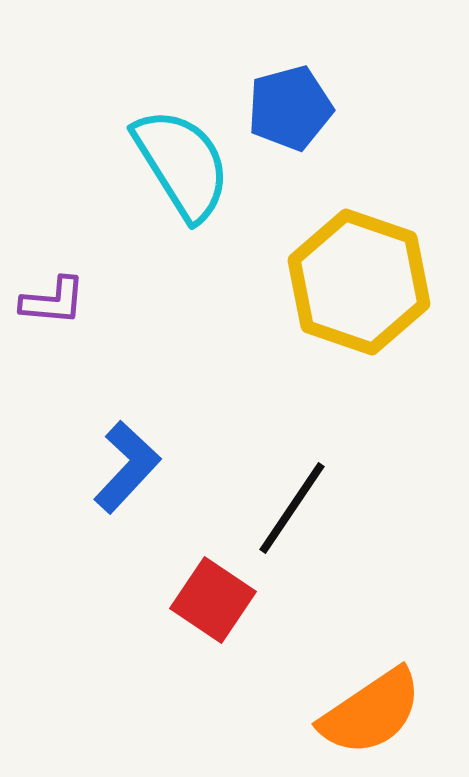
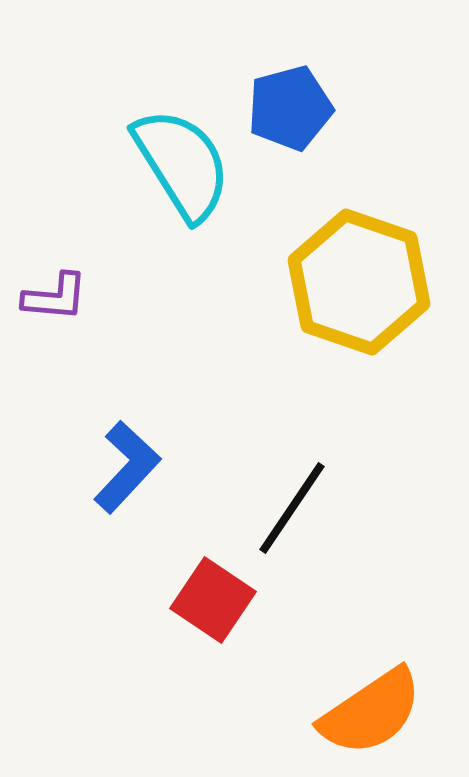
purple L-shape: moved 2 px right, 4 px up
